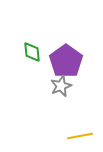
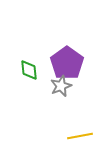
green diamond: moved 3 px left, 18 px down
purple pentagon: moved 1 px right, 2 px down
